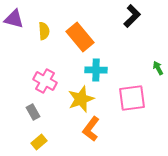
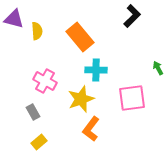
yellow semicircle: moved 7 px left
